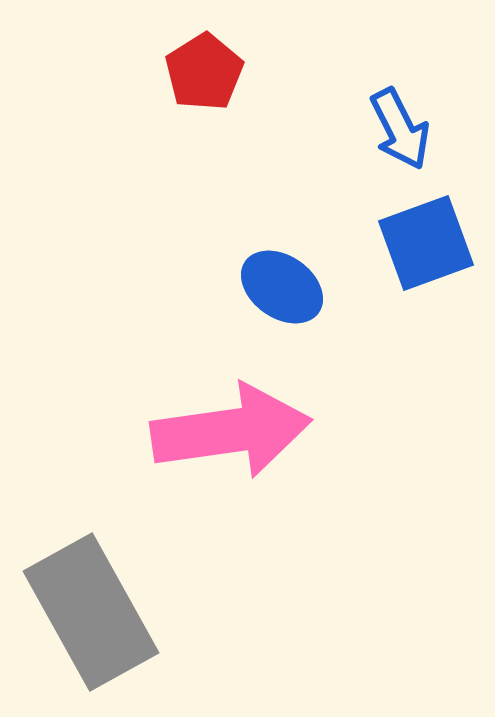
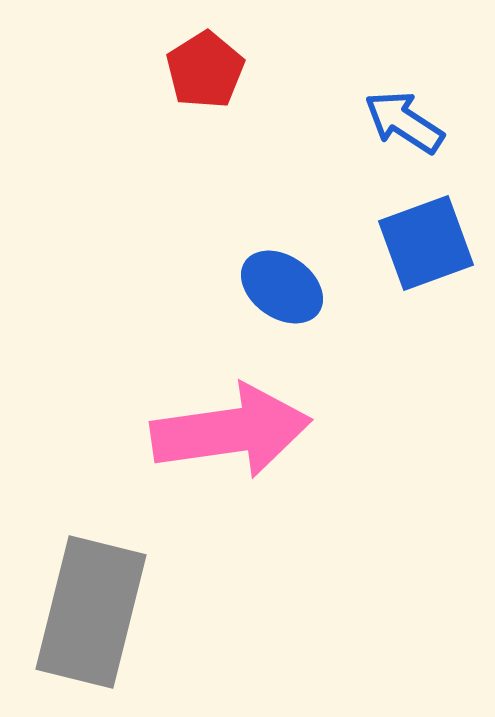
red pentagon: moved 1 px right, 2 px up
blue arrow: moved 4 px right, 7 px up; rotated 150 degrees clockwise
gray rectangle: rotated 43 degrees clockwise
